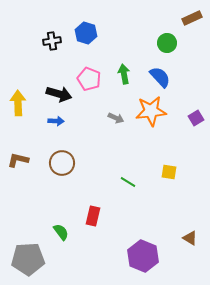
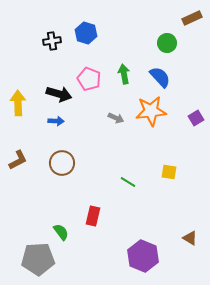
brown L-shape: rotated 140 degrees clockwise
gray pentagon: moved 10 px right
